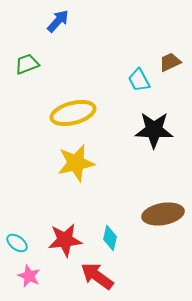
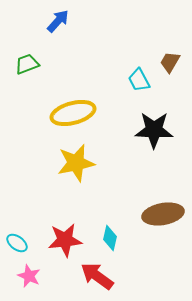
brown trapezoid: rotated 35 degrees counterclockwise
